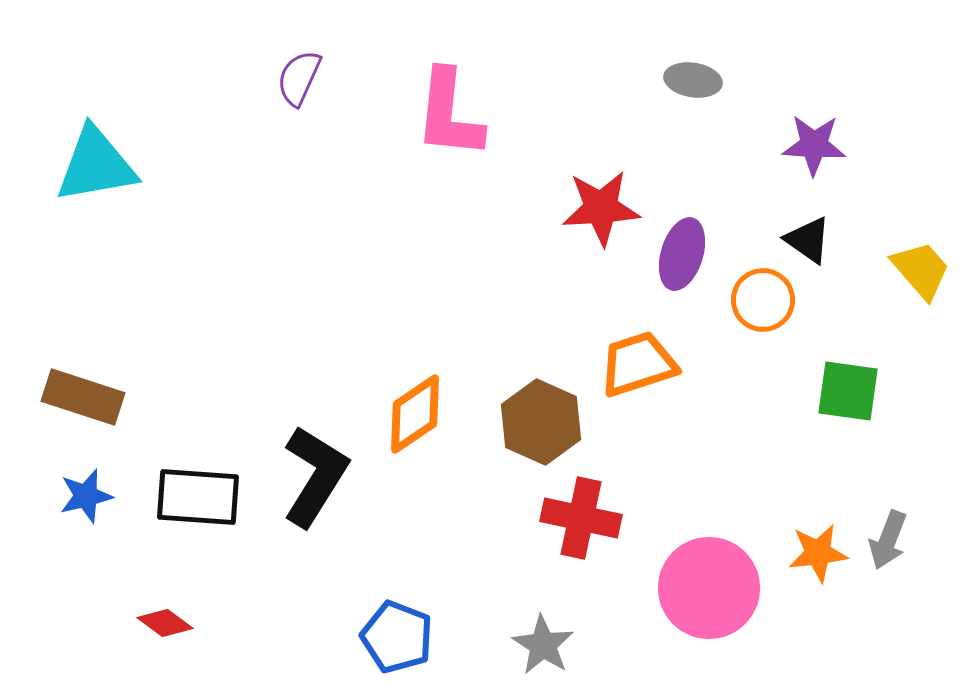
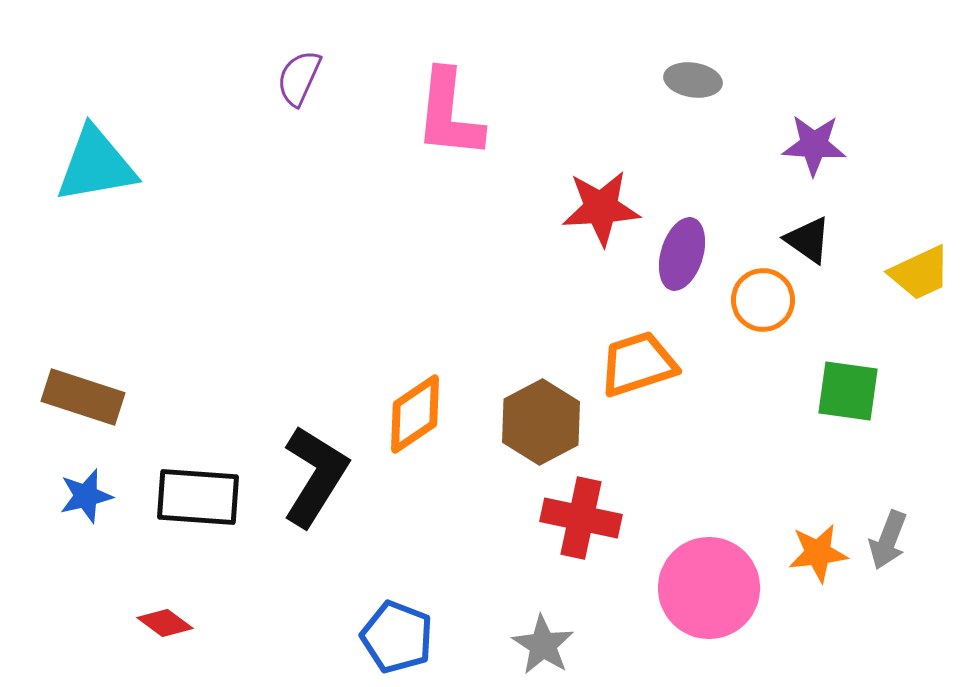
yellow trapezoid: moved 1 px left, 3 px down; rotated 106 degrees clockwise
brown hexagon: rotated 8 degrees clockwise
